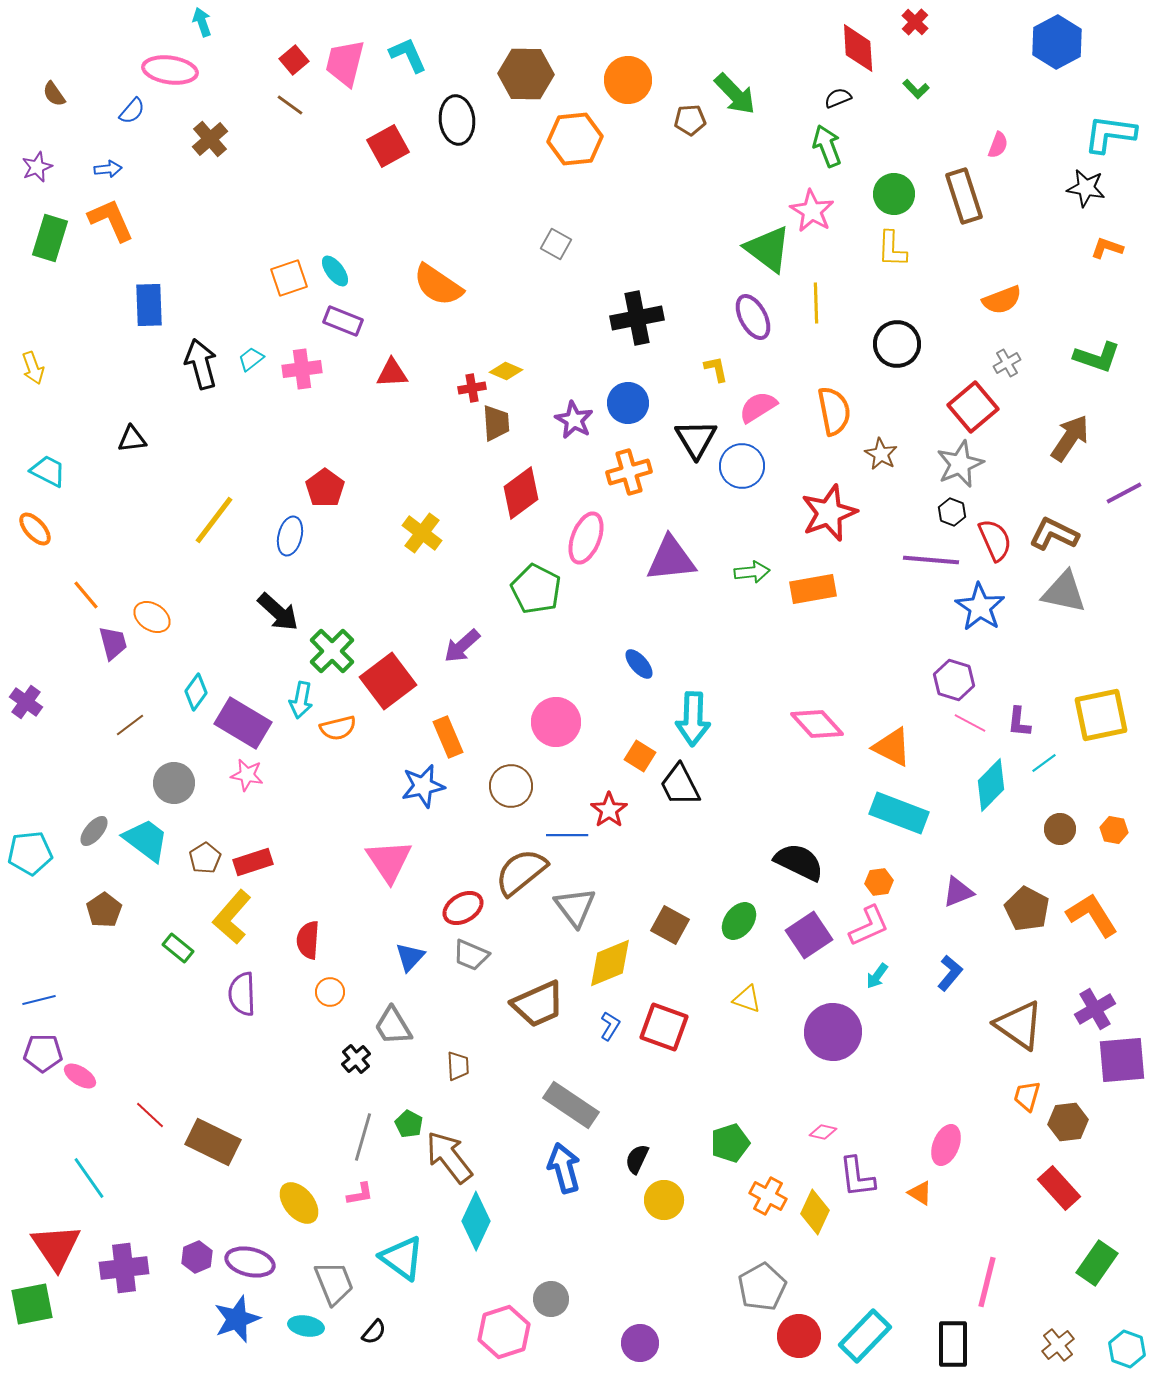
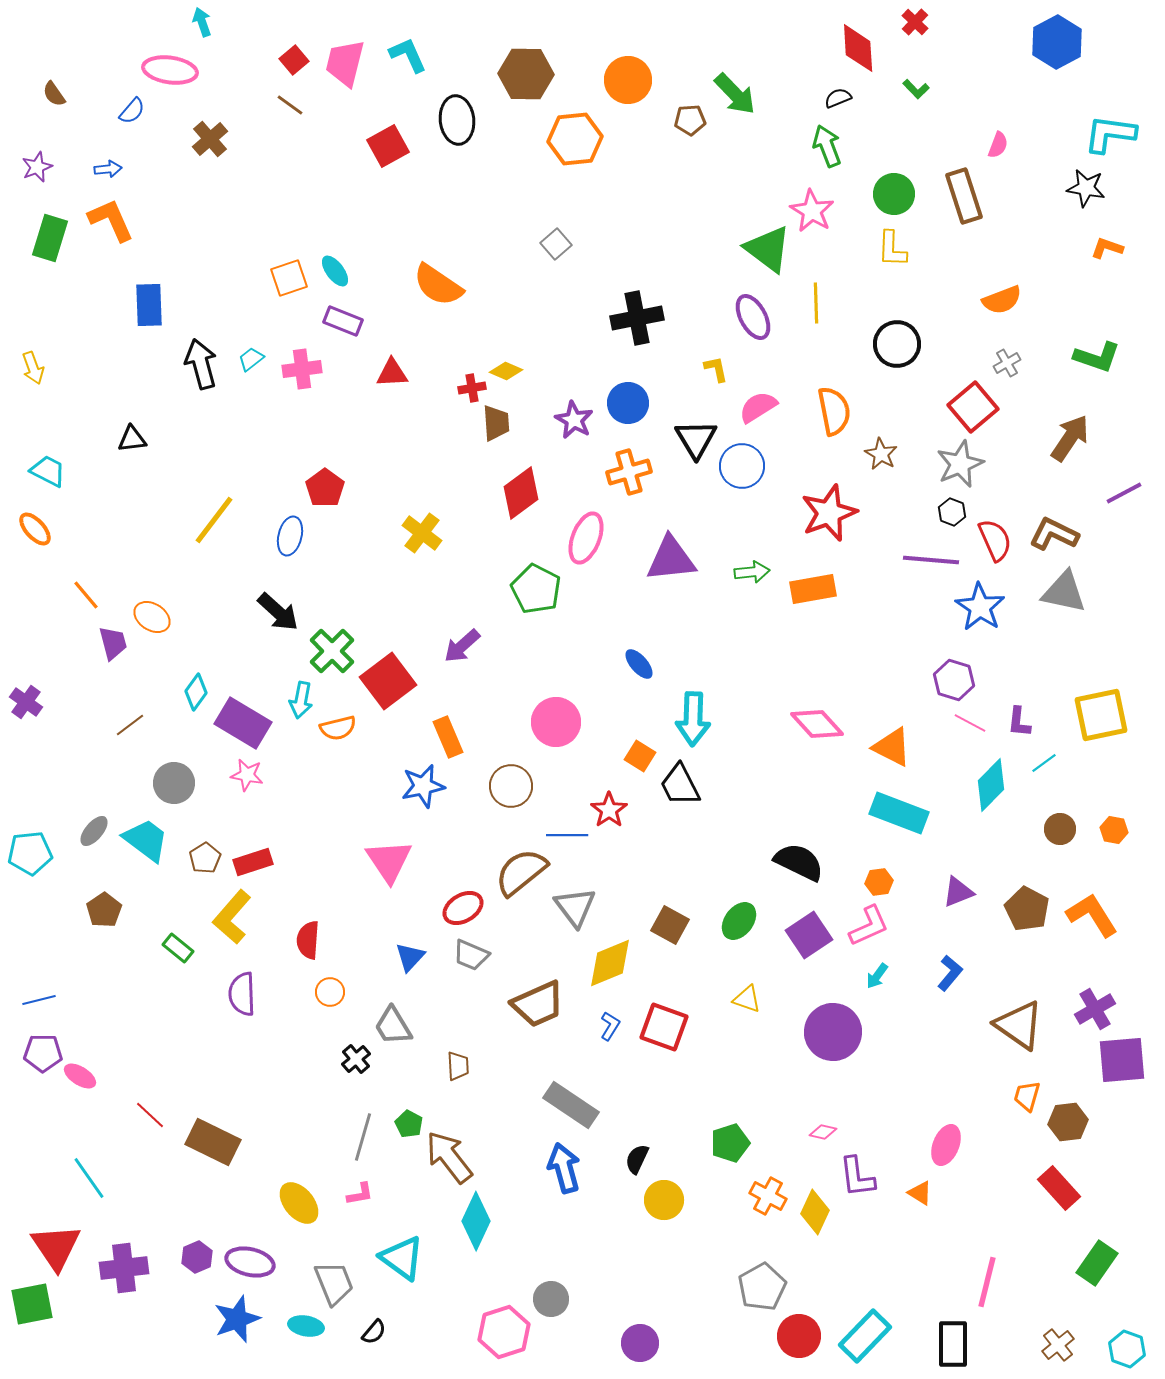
gray square at (556, 244): rotated 20 degrees clockwise
